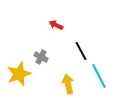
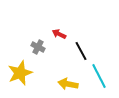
red arrow: moved 3 px right, 9 px down
gray cross: moved 3 px left, 10 px up
yellow star: moved 1 px right, 1 px up
yellow arrow: rotated 66 degrees counterclockwise
